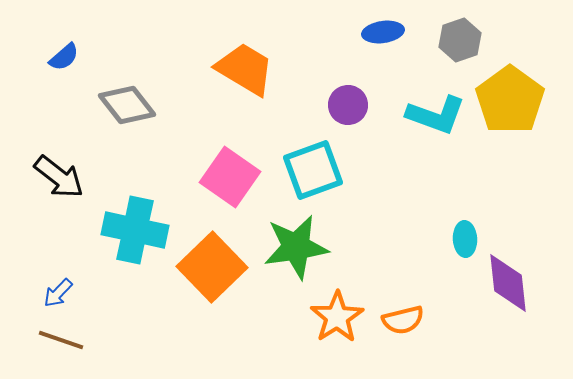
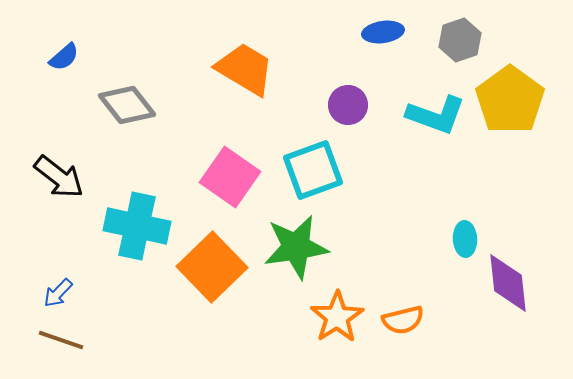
cyan cross: moved 2 px right, 4 px up
